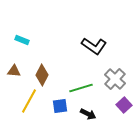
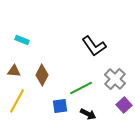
black L-shape: rotated 20 degrees clockwise
green line: rotated 10 degrees counterclockwise
yellow line: moved 12 px left
